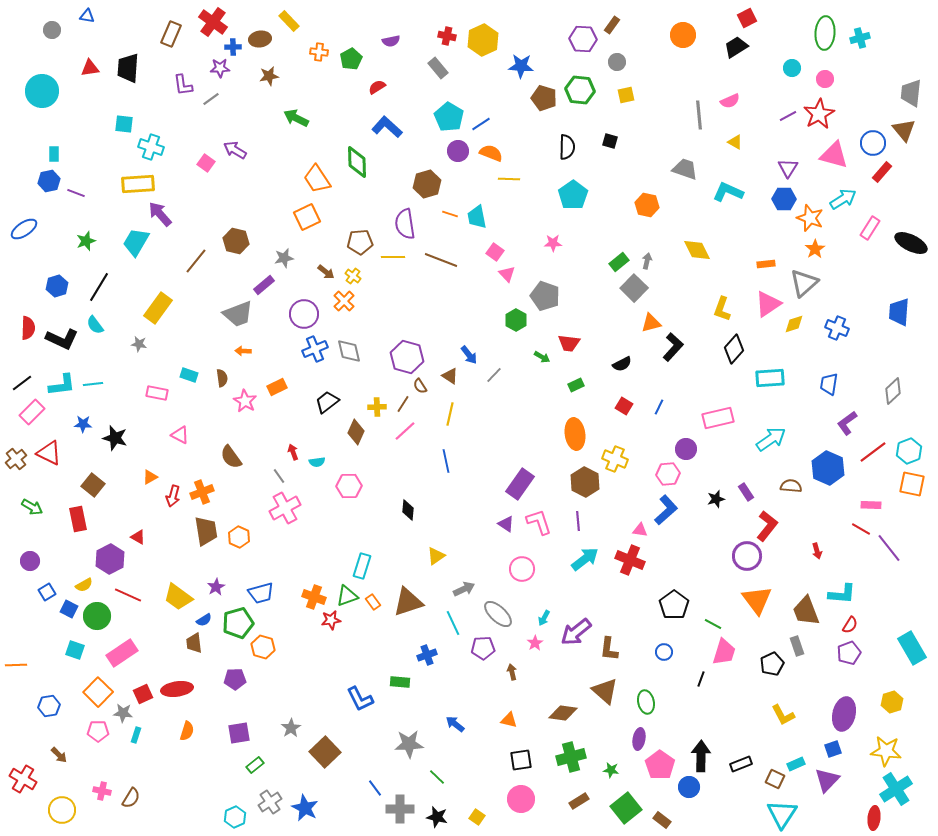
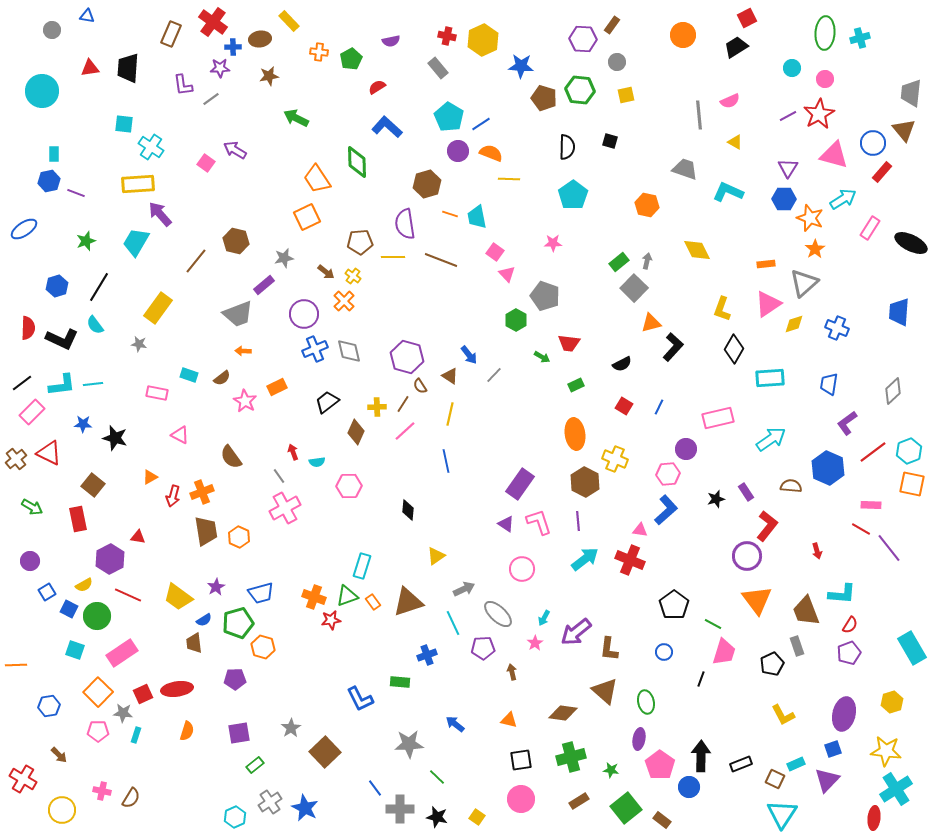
cyan cross at (151, 147): rotated 15 degrees clockwise
black diamond at (734, 349): rotated 12 degrees counterclockwise
brown semicircle at (222, 378): rotated 60 degrees clockwise
red triangle at (138, 537): rotated 21 degrees counterclockwise
